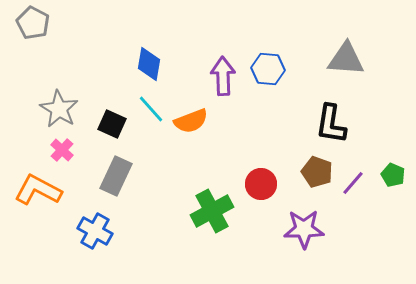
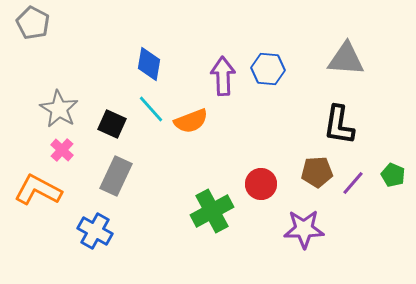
black L-shape: moved 8 px right, 1 px down
brown pentagon: rotated 24 degrees counterclockwise
